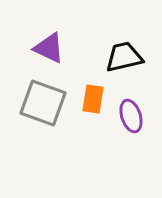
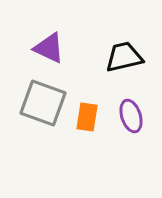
orange rectangle: moved 6 px left, 18 px down
